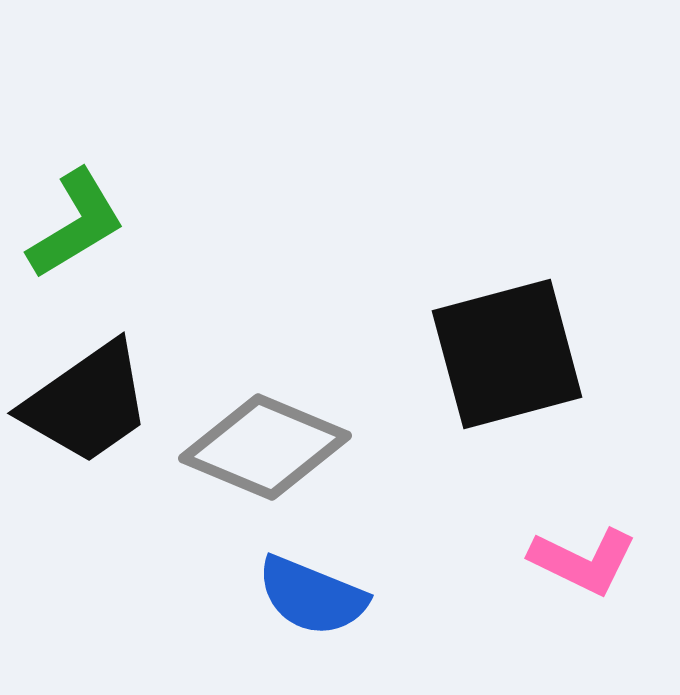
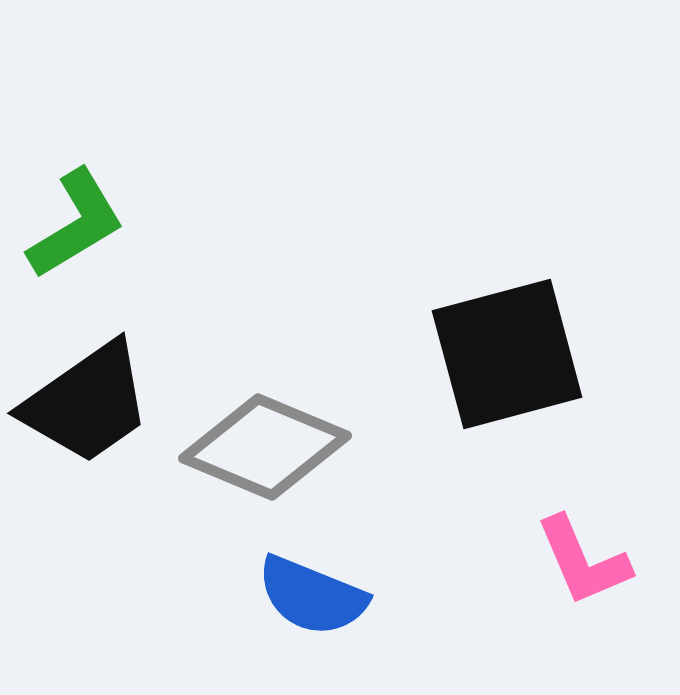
pink L-shape: rotated 41 degrees clockwise
